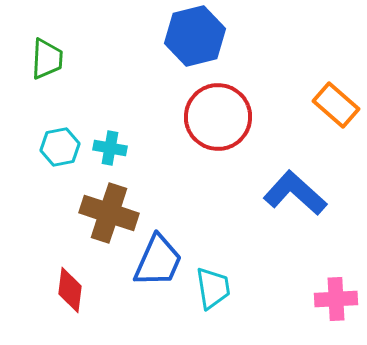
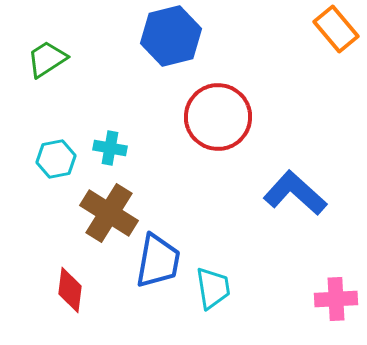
blue hexagon: moved 24 px left
green trapezoid: rotated 126 degrees counterclockwise
orange rectangle: moved 76 px up; rotated 9 degrees clockwise
cyan hexagon: moved 4 px left, 12 px down
brown cross: rotated 14 degrees clockwise
blue trapezoid: rotated 14 degrees counterclockwise
